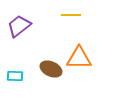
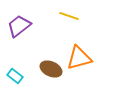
yellow line: moved 2 px left, 1 px down; rotated 18 degrees clockwise
orange triangle: rotated 16 degrees counterclockwise
cyan rectangle: rotated 35 degrees clockwise
